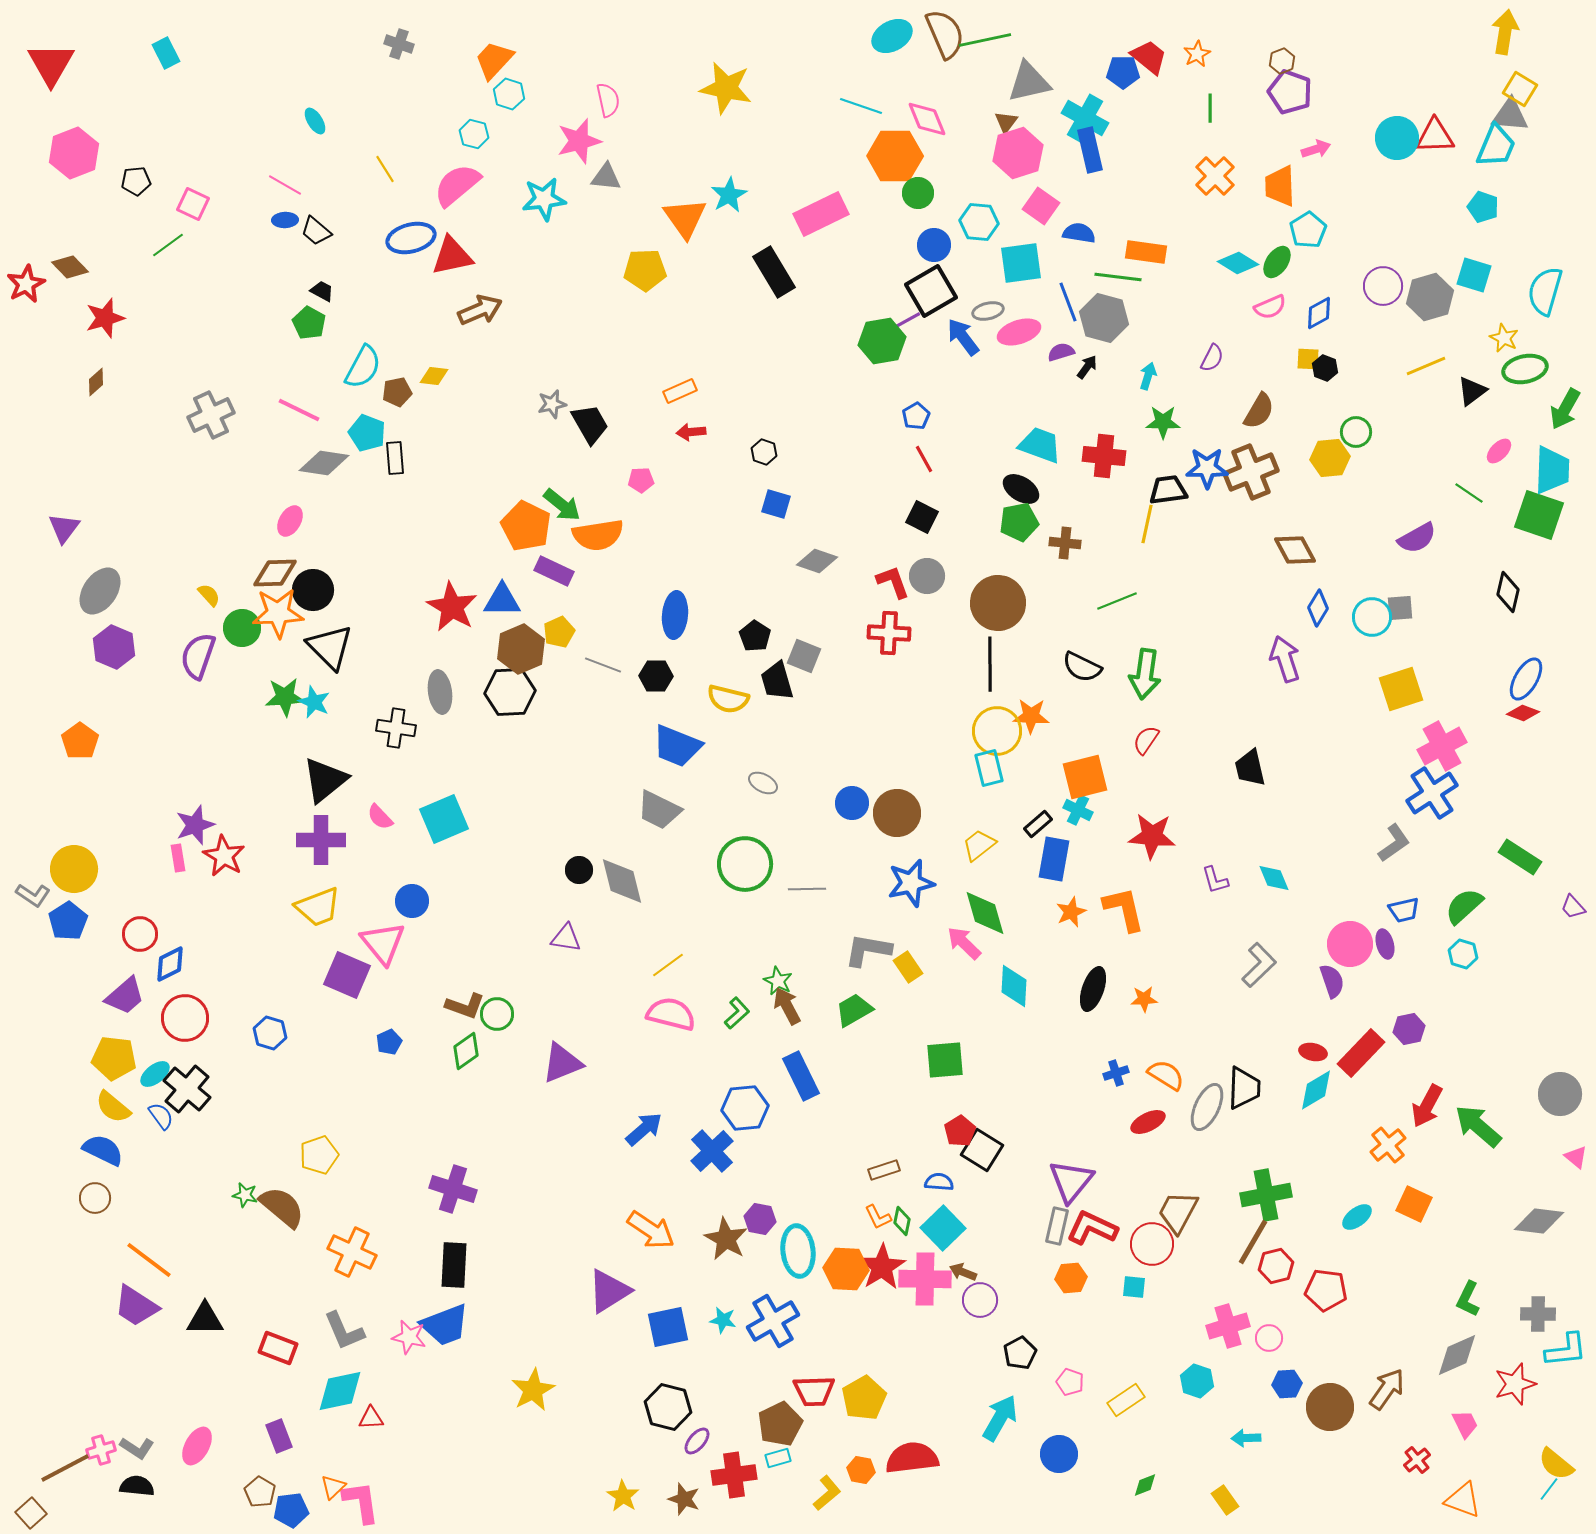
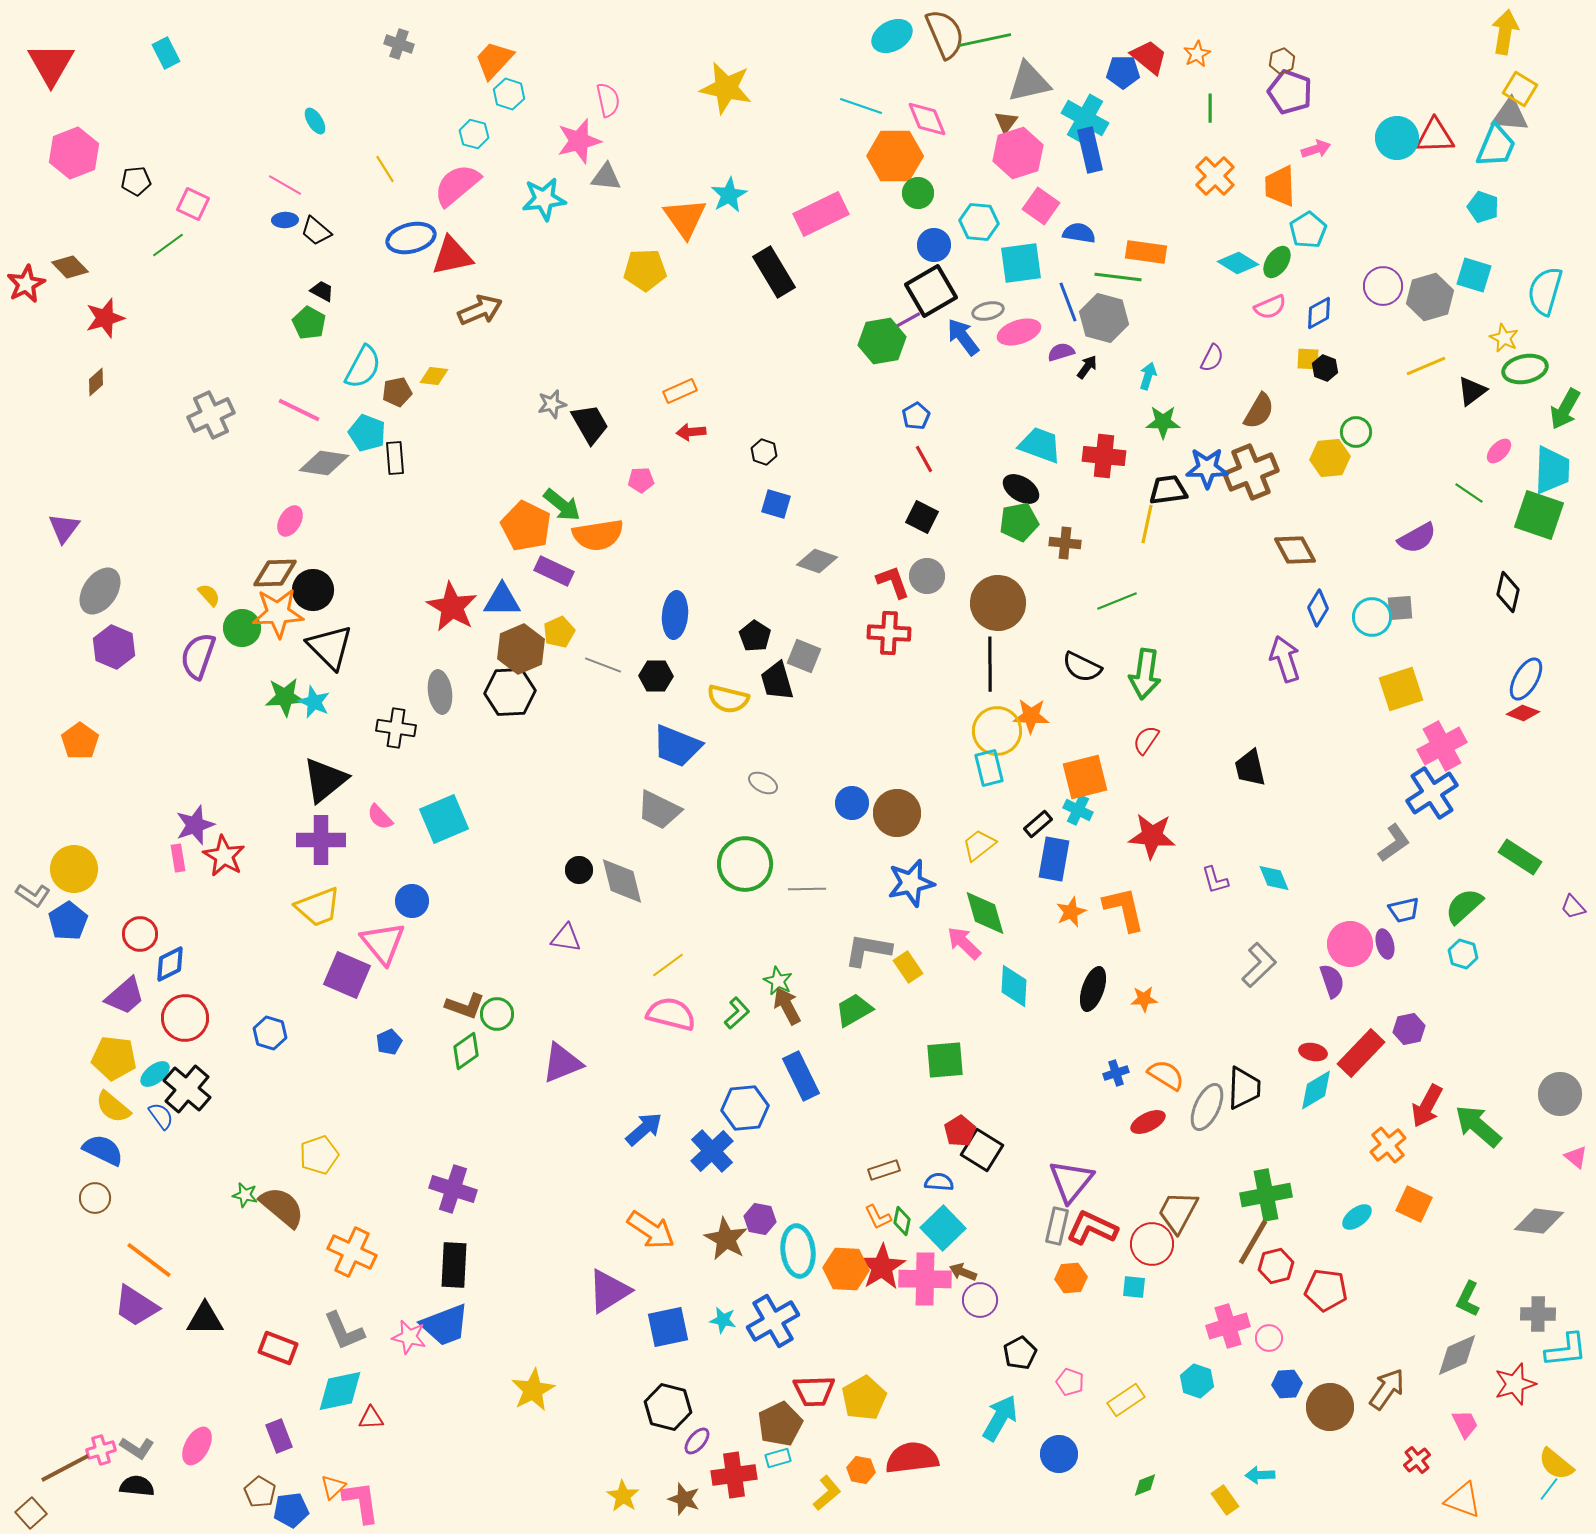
cyan arrow at (1246, 1438): moved 14 px right, 37 px down
